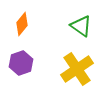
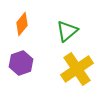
green triangle: moved 14 px left, 5 px down; rotated 45 degrees clockwise
